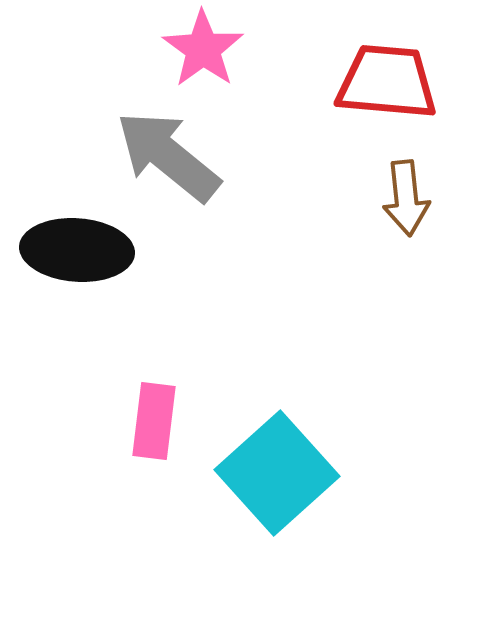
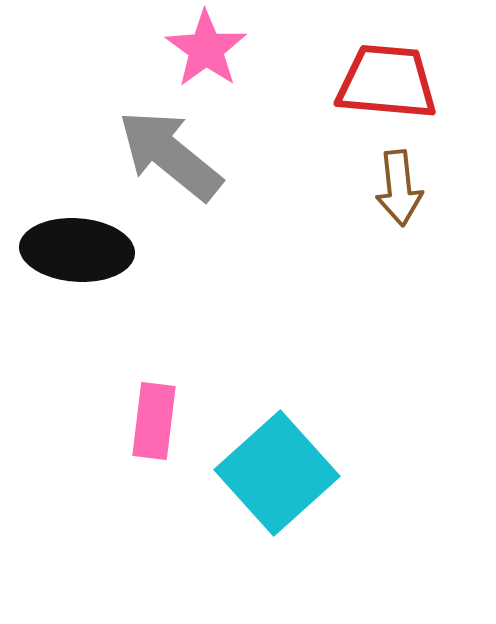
pink star: moved 3 px right
gray arrow: moved 2 px right, 1 px up
brown arrow: moved 7 px left, 10 px up
